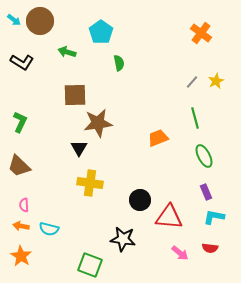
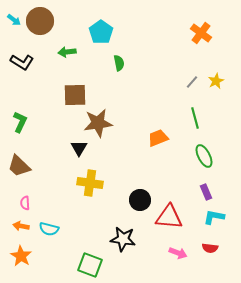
green arrow: rotated 24 degrees counterclockwise
pink semicircle: moved 1 px right, 2 px up
pink arrow: moved 2 px left; rotated 18 degrees counterclockwise
